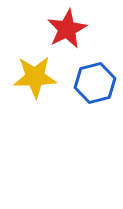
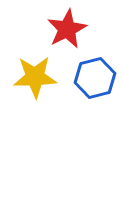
blue hexagon: moved 5 px up
